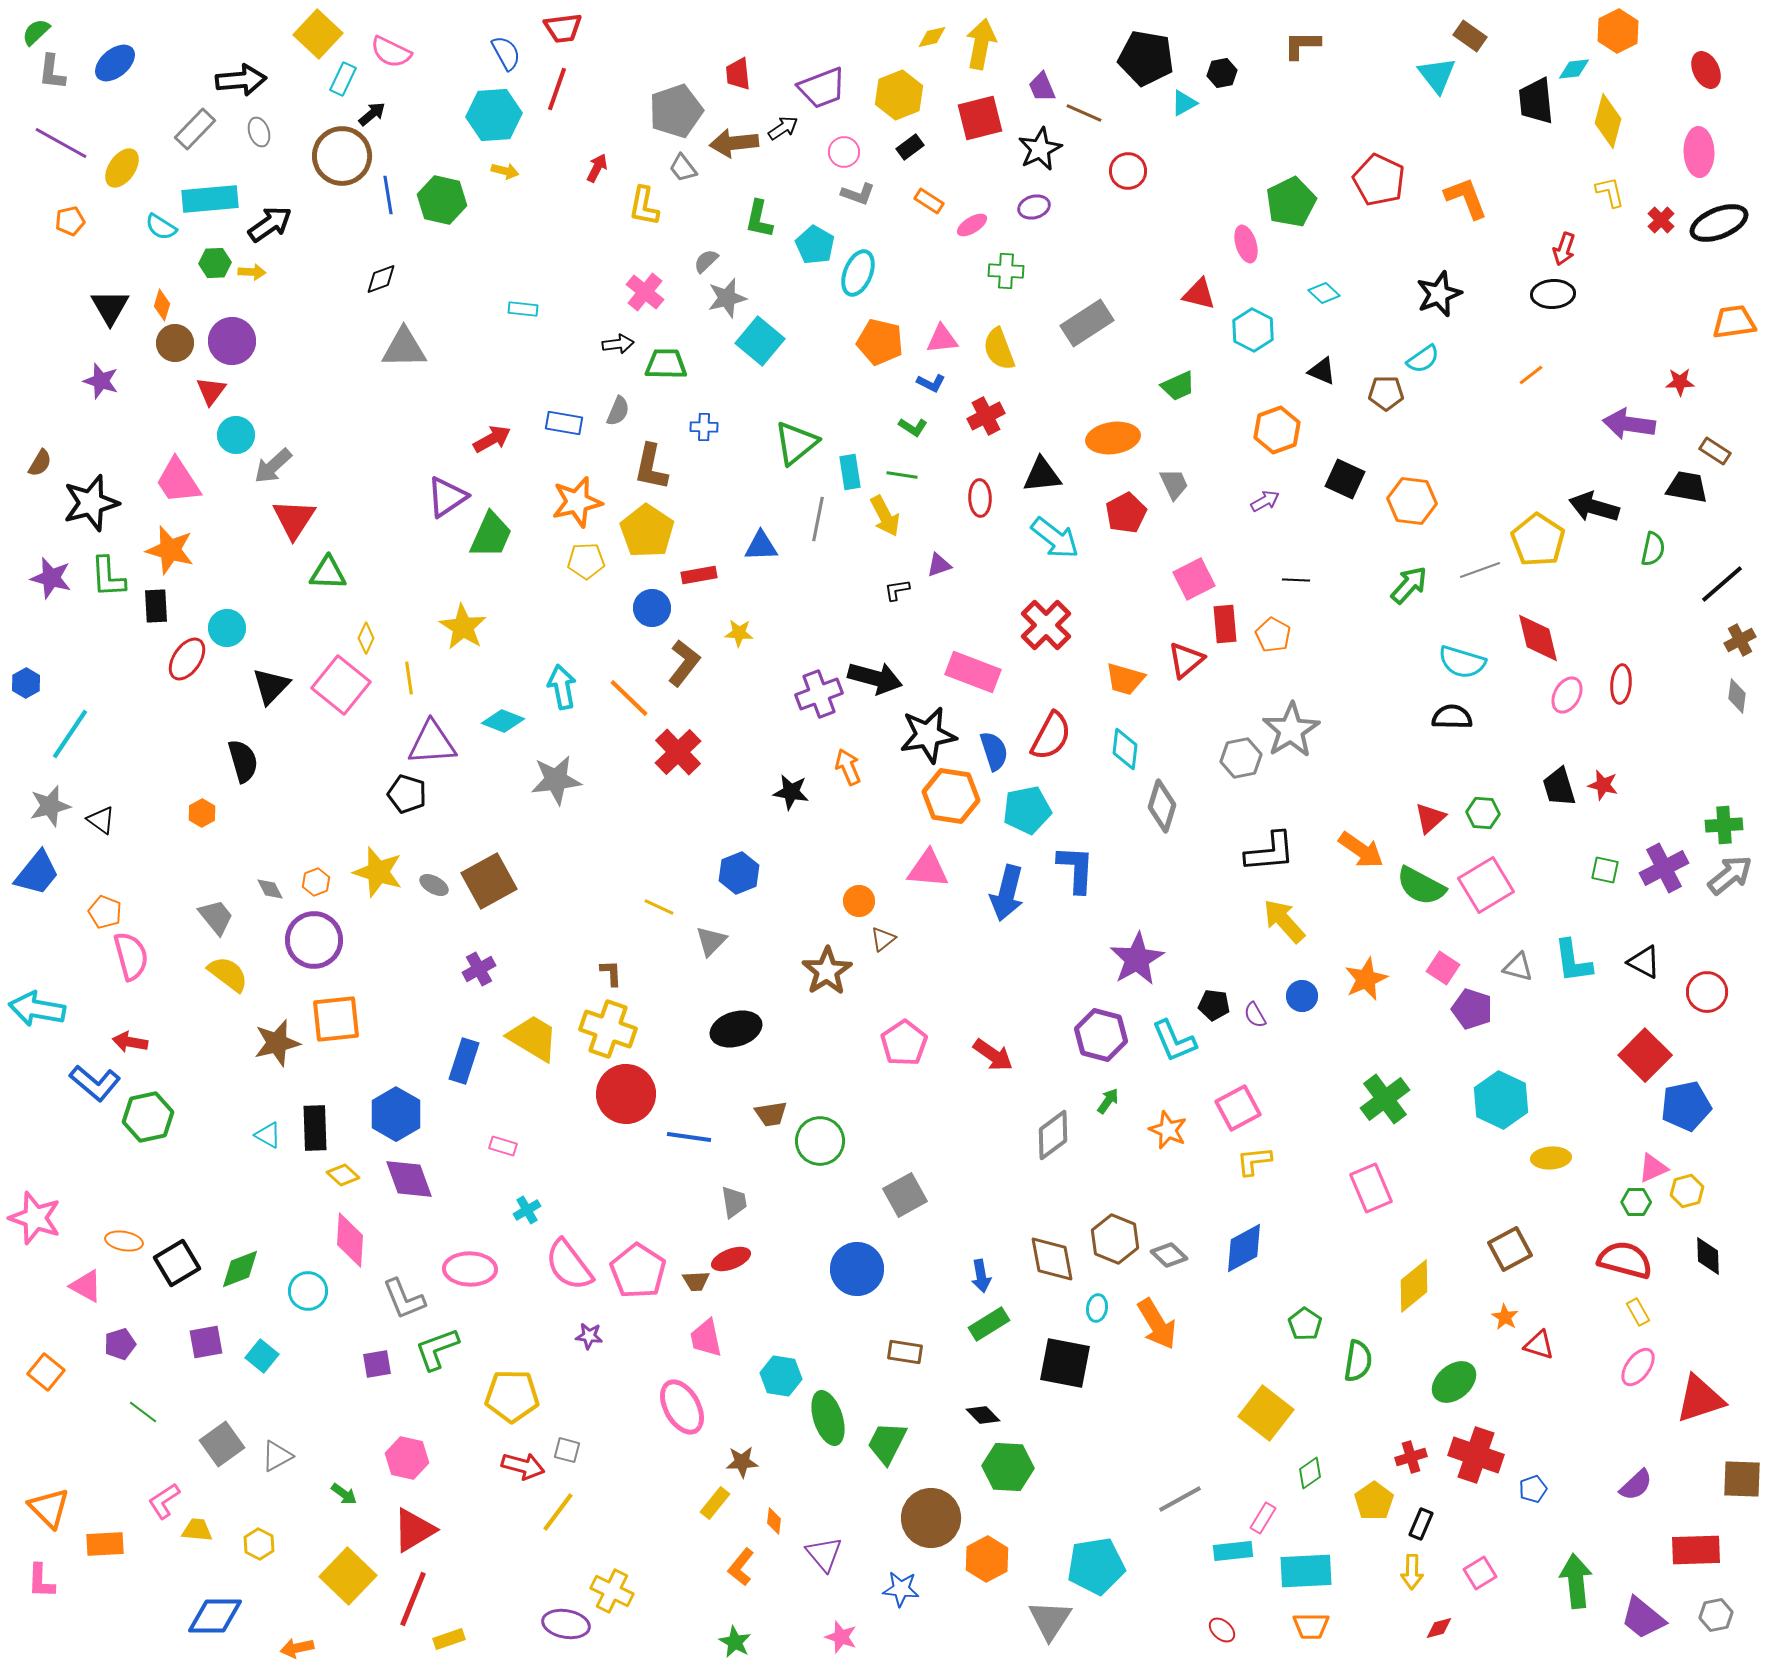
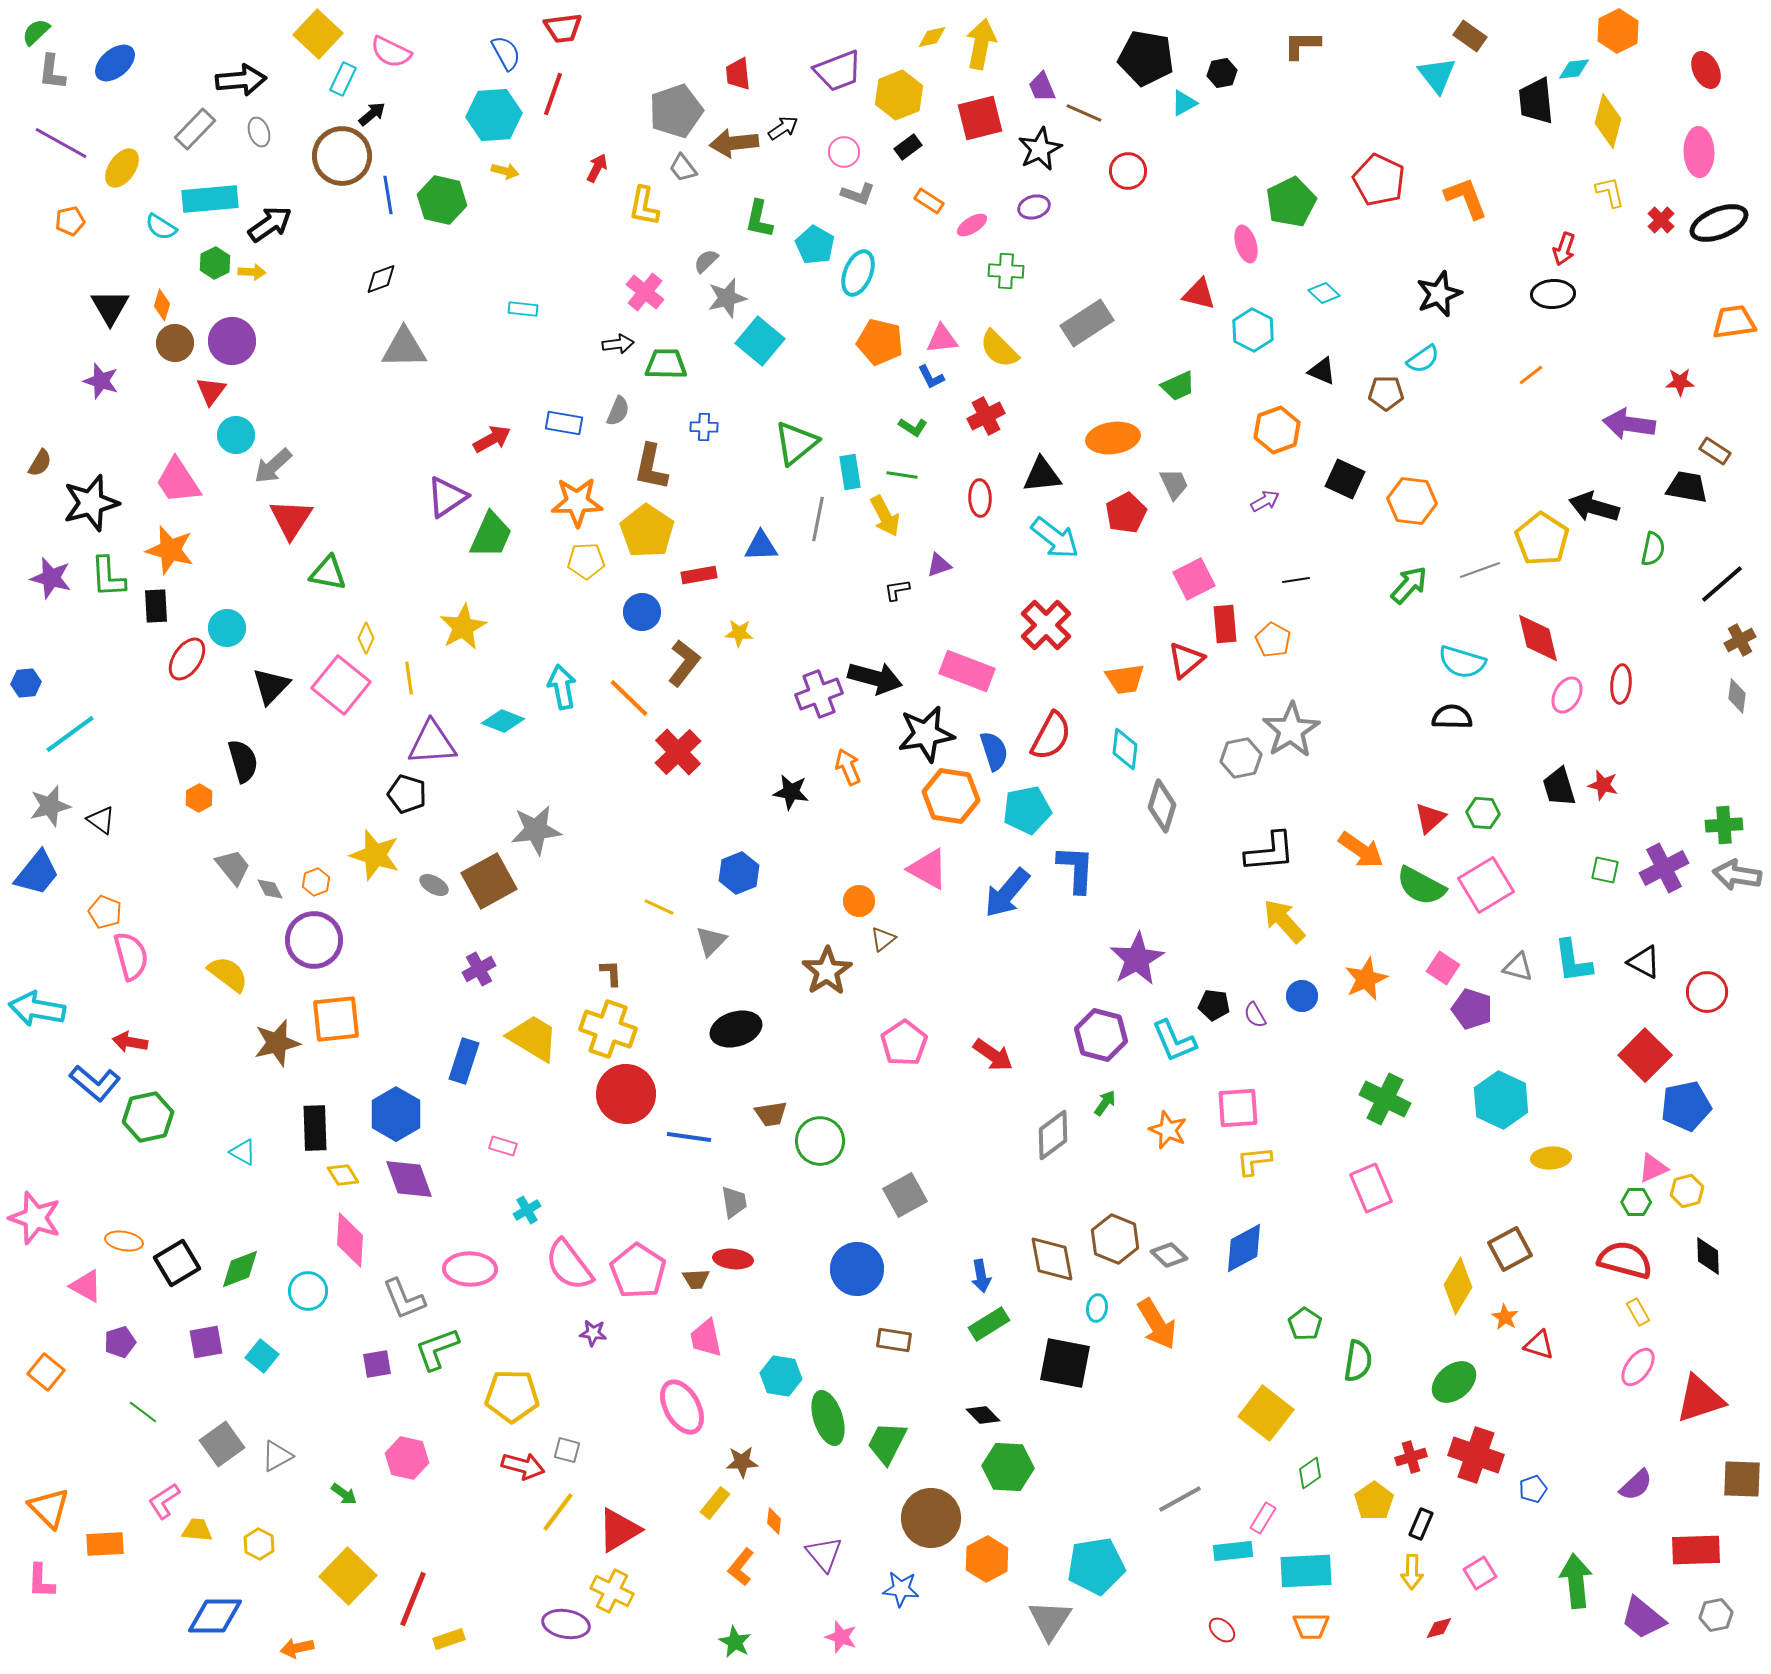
purple trapezoid at (822, 88): moved 16 px right, 17 px up
red line at (557, 89): moved 4 px left, 5 px down
black rectangle at (910, 147): moved 2 px left
green hexagon at (215, 263): rotated 24 degrees counterclockwise
yellow semicircle at (999, 349): rotated 24 degrees counterclockwise
blue L-shape at (931, 383): moved 6 px up; rotated 36 degrees clockwise
orange star at (577, 502): rotated 12 degrees clockwise
red triangle at (294, 519): moved 3 px left
yellow pentagon at (1538, 540): moved 4 px right, 1 px up
green triangle at (328, 573): rotated 9 degrees clockwise
black line at (1296, 580): rotated 12 degrees counterclockwise
blue circle at (652, 608): moved 10 px left, 4 px down
yellow star at (463, 627): rotated 12 degrees clockwise
orange pentagon at (1273, 635): moved 5 px down
pink rectangle at (973, 672): moved 6 px left, 1 px up
orange trapezoid at (1125, 679): rotated 24 degrees counterclockwise
blue hexagon at (26, 683): rotated 24 degrees clockwise
cyan line at (70, 734): rotated 20 degrees clockwise
black star at (928, 735): moved 2 px left, 1 px up
gray star at (556, 780): moved 20 px left, 50 px down
orange hexagon at (202, 813): moved 3 px left, 15 px up
pink triangle at (928, 869): rotated 24 degrees clockwise
yellow star at (378, 872): moved 3 px left, 17 px up
gray arrow at (1730, 875): moved 7 px right; rotated 132 degrees counterclockwise
blue arrow at (1007, 893): rotated 26 degrees clockwise
gray trapezoid at (216, 917): moved 17 px right, 50 px up
green cross at (1385, 1099): rotated 27 degrees counterclockwise
green arrow at (1108, 1101): moved 3 px left, 2 px down
pink square at (1238, 1108): rotated 24 degrees clockwise
cyan triangle at (268, 1135): moved 25 px left, 17 px down
yellow diamond at (343, 1175): rotated 16 degrees clockwise
red ellipse at (731, 1259): moved 2 px right; rotated 27 degrees clockwise
brown trapezoid at (696, 1281): moved 2 px up
yellow diamond at (1414, 1286): moved 44 px right; rotated 20 degrees counterclockwise
purple star at (589, 1336): moved 4 px right, 3 px up
purple pentagon at (120, 1344): moved 2 px up
brown rectangle at (905, 1352): moved 11 px left, 12 px up
red triangle at (414, 1530): moved 205 px right
